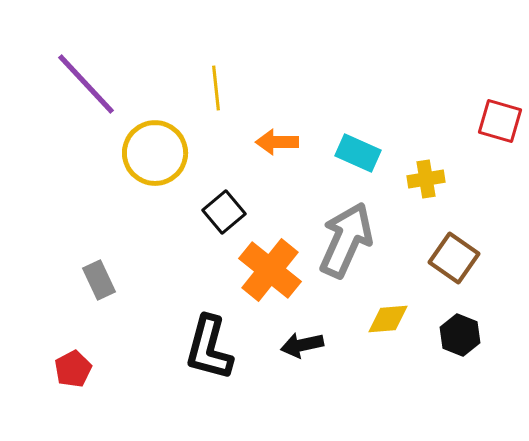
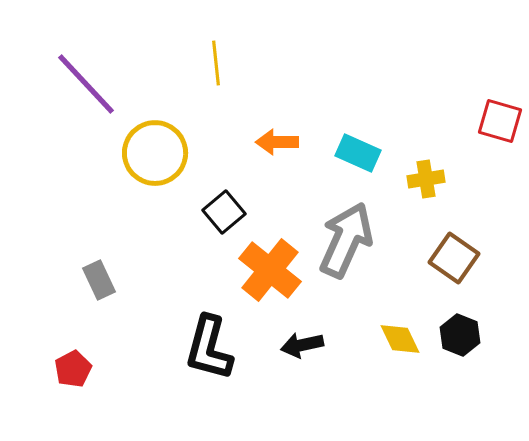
yellow line: moved 25 px up
yellow diamond: moved 12 px right, 20 px down; rotated 69 degrees clockwise
